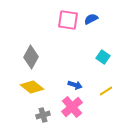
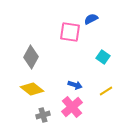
pink square: moved 2 px right, 12 px down
yellow diamond: moved 2 px down
